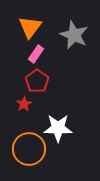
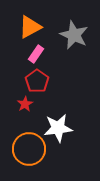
orange triangle: rotated 25 degrees clockwise
red star: moved 1 px right
white star: rotated 8 degrees counterclockwise
